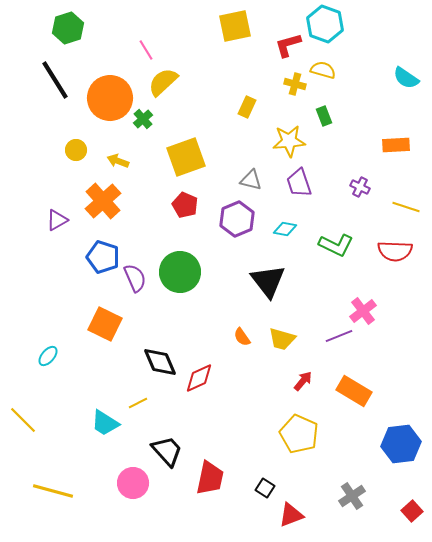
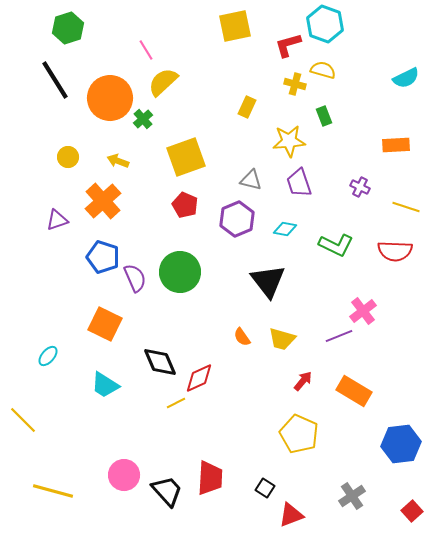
cyan semicircle at (406, 78): rotated 60 degrees counterclockwise
yellow circle at (76, 150): moved 8 px left, 7 px down
purple triangle at (57, 220): rotated 10 degrees clockwise
yellow line at (138, 403): moved 38 px right
cyan trapezoid at (105, 423): moved 38 px up
black trapezoid at (167, 451): moved 40 px down
red trapezoid at (210, 478): rotated 9 degrees counterclockwise
pink circle at (133, 483): moved 9 px left, 8 px up
